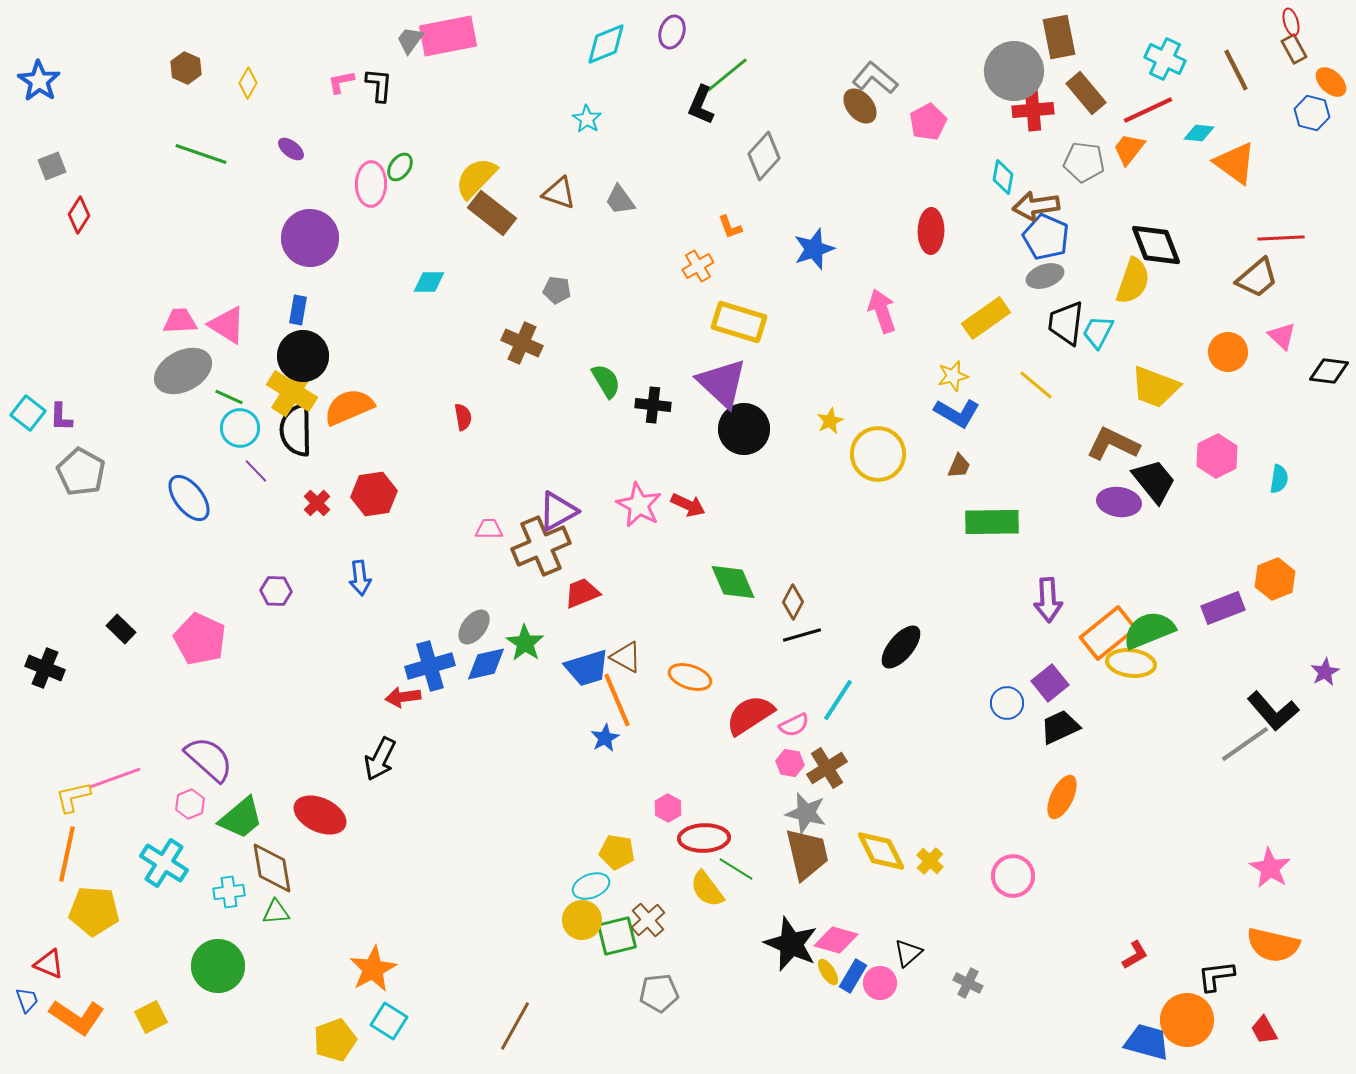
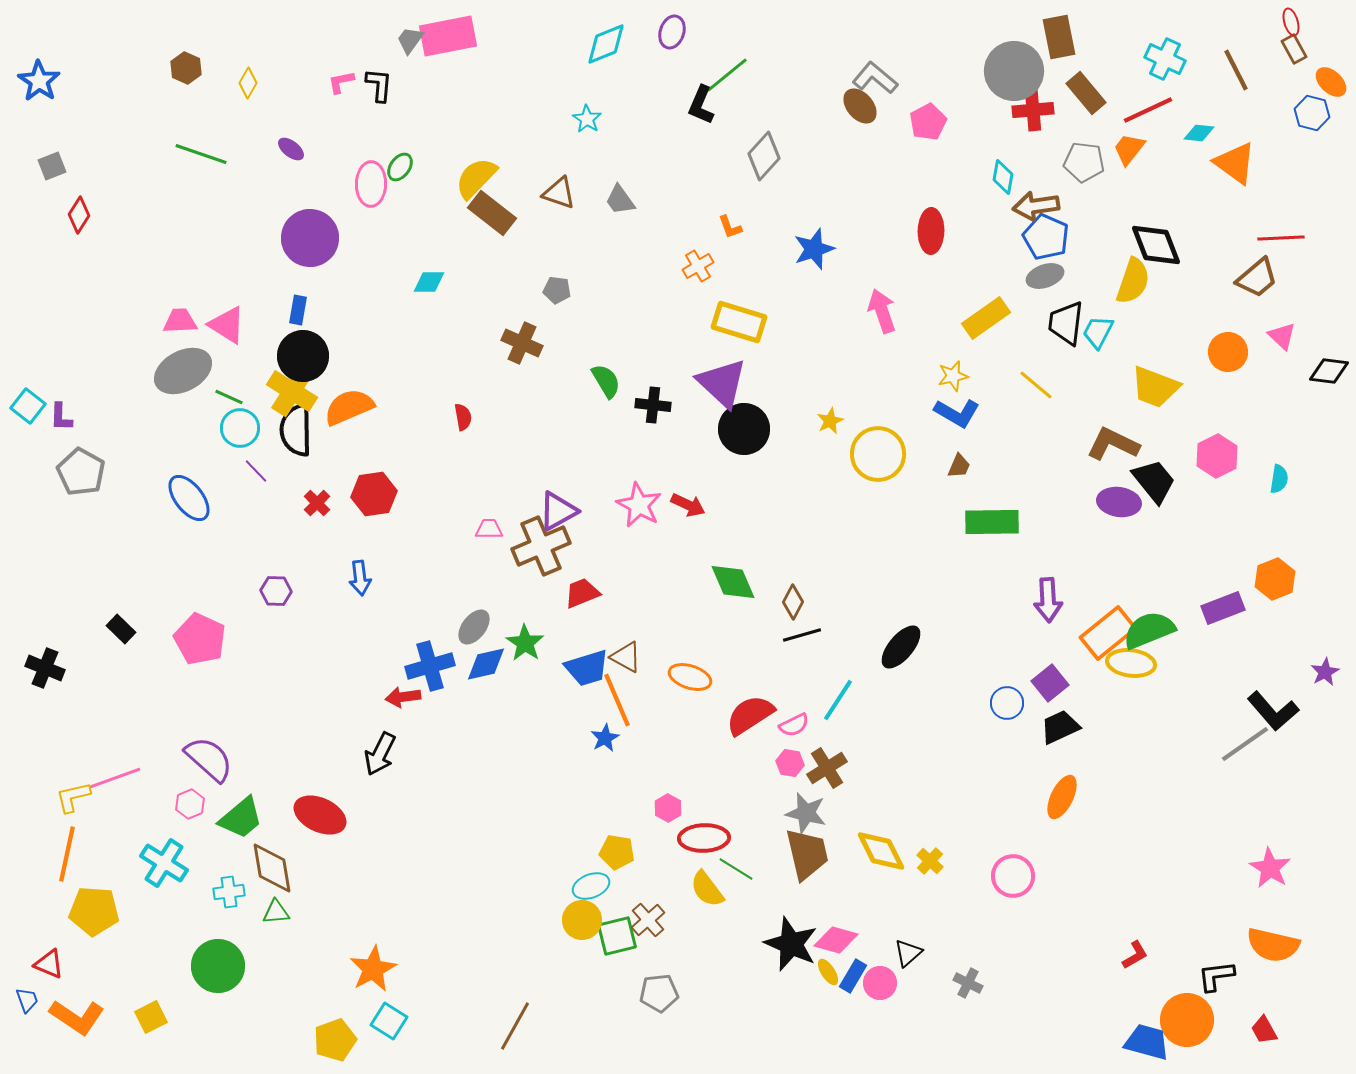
cyan square at (28, 413): moved 7 px up
black arrow at (380, 759): moved 5 px up
